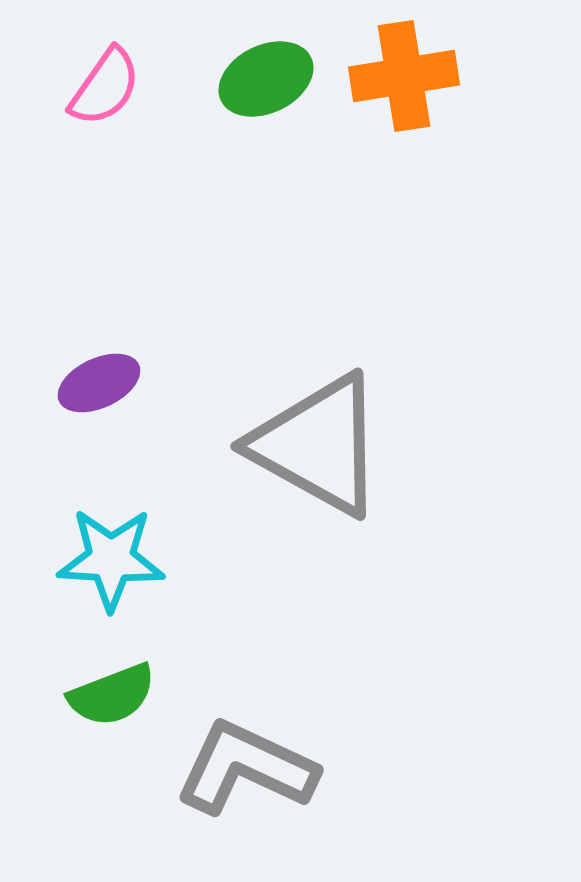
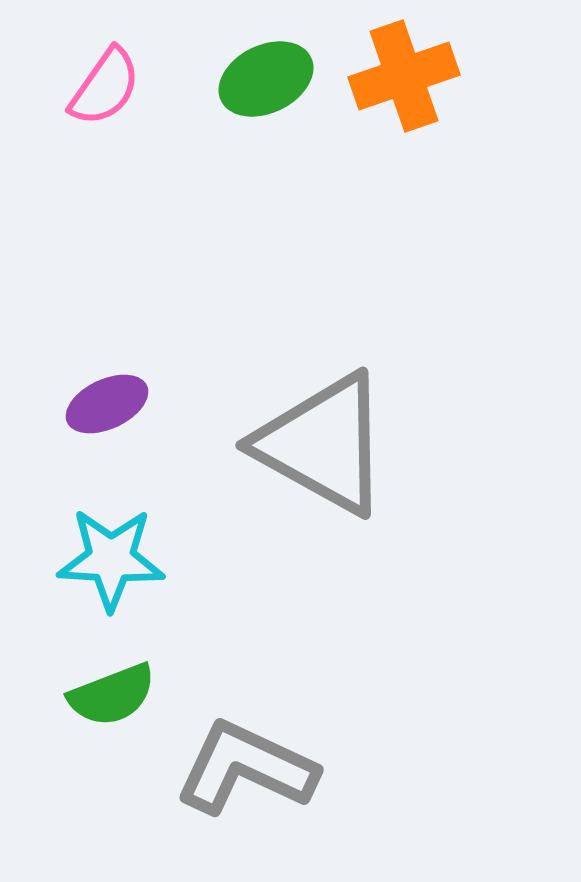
orange cross: rotated 10 degrees counterclockwise
purple ellipse: moved 8 px right, 21 px down
gray triangle: moved 5 px right, 1 px up
